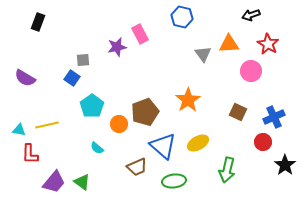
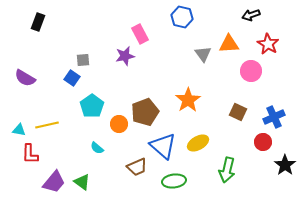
purple star: moved 8 px right, 9 px down
